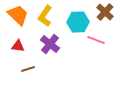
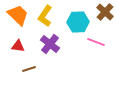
pink line: moved 2 px down
brown line: moved 1 px right
